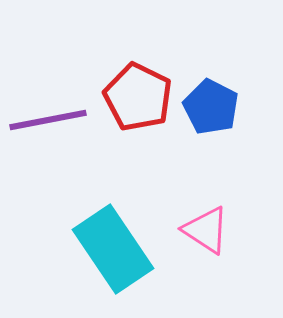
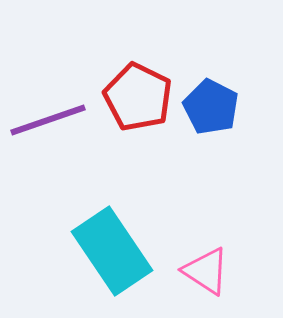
purple line: rotated 8 degrees counterclockwise
pink triangle: moved 41 px down
cyan rectangle: moved 1 px left, 2 px down
